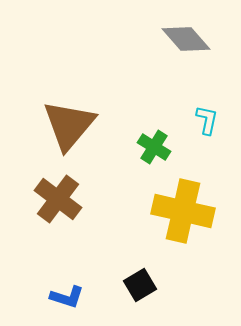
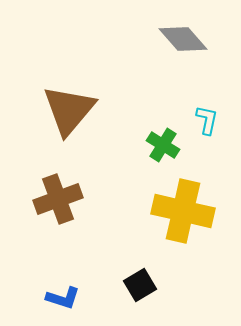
gray diamond: moved 3 px left
brown triangle: moved 15 px up
green cross: moved 9 px right, 2 px up
brown cross: rotated 33 degrees clockwise
blue L-shape: moved 4 px left, 1 px down
